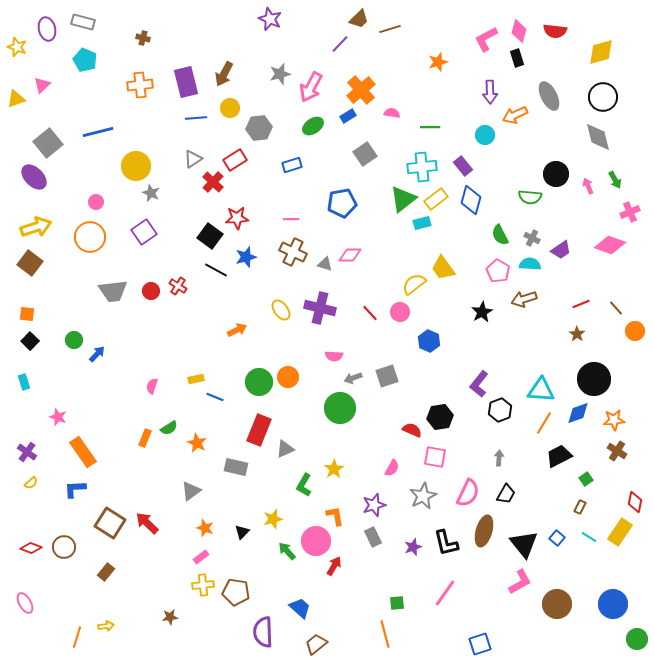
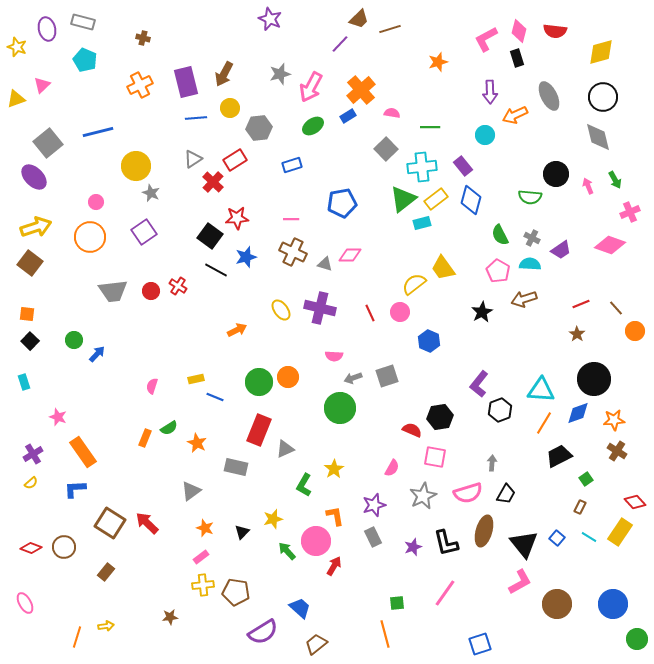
orange cross at (140, 85): rotated 20 degrees counterclockwise
gray square at (365, 154): moved 21 px right, 5 px up; rotated 10 degrees counterclockwise
red line at (370, 313): rotated 18 degrees clockwise
purple cross at (27, 452): moved 6 px right, 2 px down; rotated 24 degrees clockwise
gray arrow at (499, 458): moved 7 px left, 5 px down
pink semicircle at (468, 493): rotated 48 degrees clockwise
red diamond at (635, 502): rotated 55 degrees counterclockwise
purple semicircle at (263, 632): rotated 120 degrees counterclockwise
